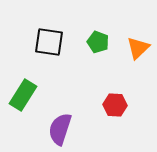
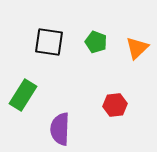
green pentagon: moved 2 px left
orange triangle: moved 1 px left
red hexagon: rotated 10 degrees counterclockwise
purple semicircle: rotated 16 degrees counterclockwise
